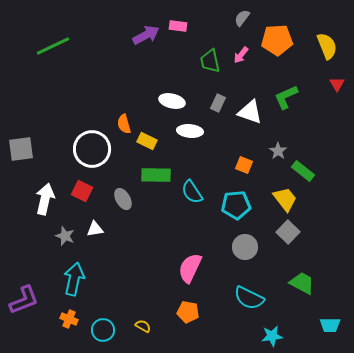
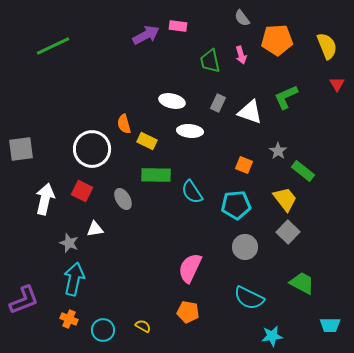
gray semicircle at (242, 18): rotated 72 degrees counterclockwise
pink arrow at (241, 55): rotated 54 degrees counterclockwise
gray star at (65, 236): moved 4 px right, 7 px down
